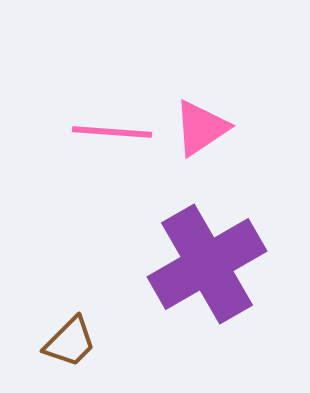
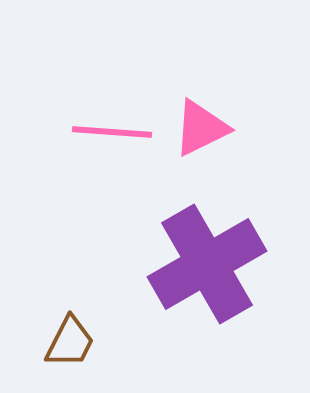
pink triangle: rotated 8 degrees clockwise
brown trapezoid: rotated 18 degrees counterclockwise
